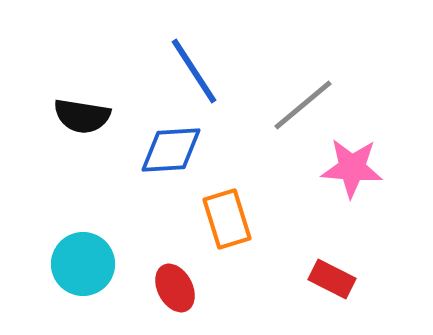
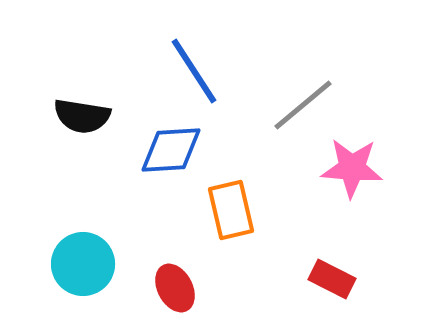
orange rectangle: moved 4 px right, 9 px up; rotated 4 degrees clockwise
